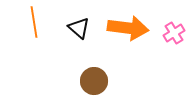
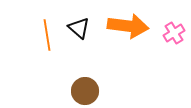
orange line: moved 13 px right, 13 px down
orange arrow: moved 2 px up
brown circle: moved 9 px left, 10 px down
